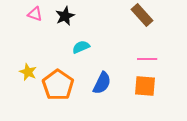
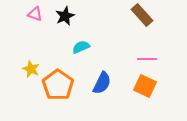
yellow star: moved 3 px right, 3 px up
orange square: rotated 20 degrees clockwise
